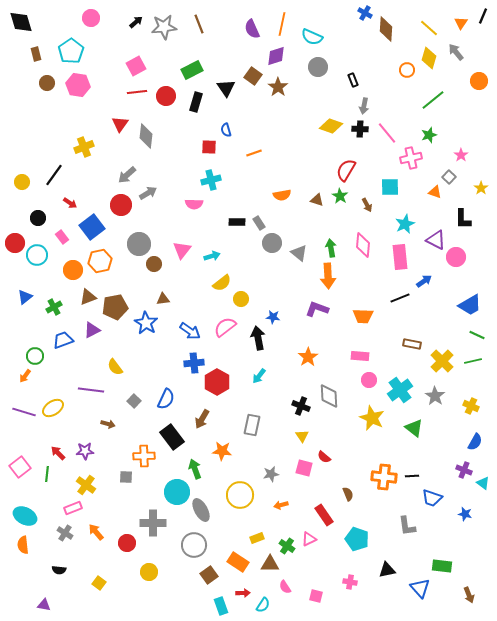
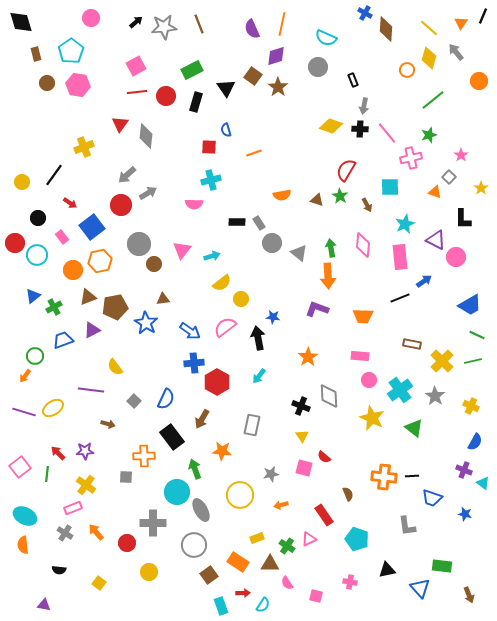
cyan semicircle at (312, 37): moved 14 px right, 1 px down
blue triangle at (25, 297): moved 8 px right, 1 px up
pink semicircle at (285, 587): moved 2 px right, 4 px up
